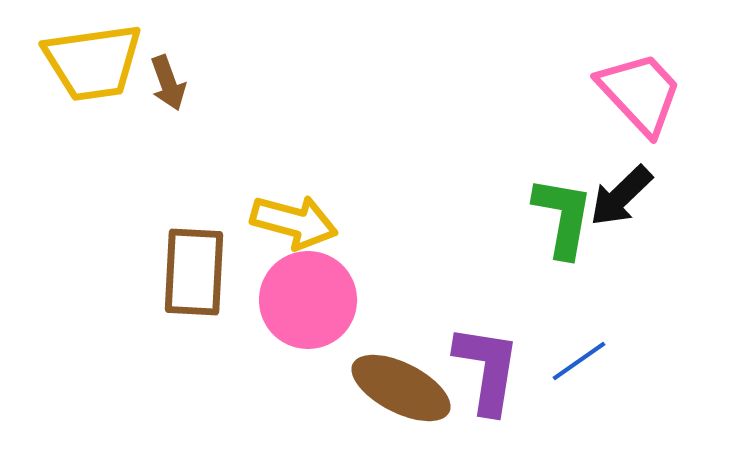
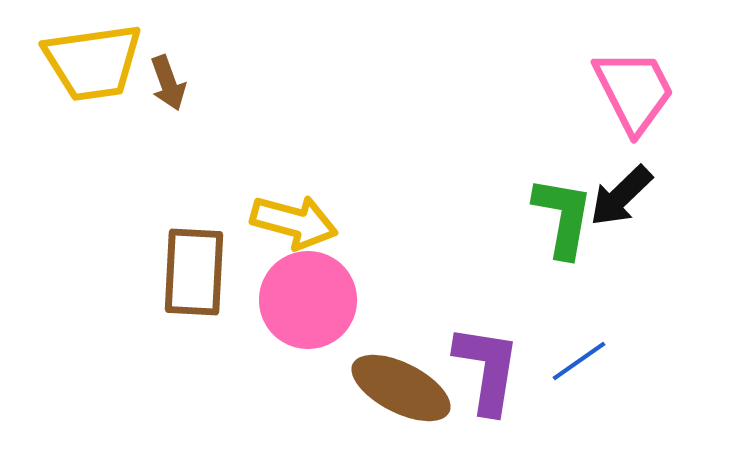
pink trapezoid: moved 6 px left, 2 px up; rotated 16 degrees clockwise
